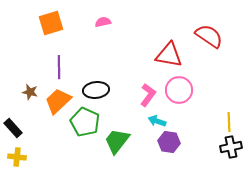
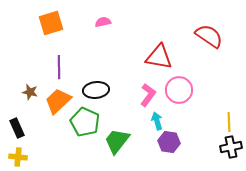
red triangle: moved 10 px left, 2 px down
cyan arrow: rotated 54 degrees clockwise
black rectangle: moved 4 px right; rotated 18 degrees clockwise
yellow cross: moved 1 px right
